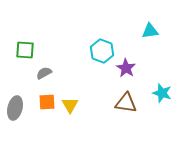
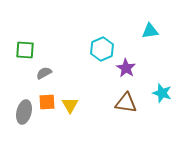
cyan hexagon: moved 2 px up; rotated 15 degrees clockwise
gray ellipse: moved 9 px right, 4 px down
